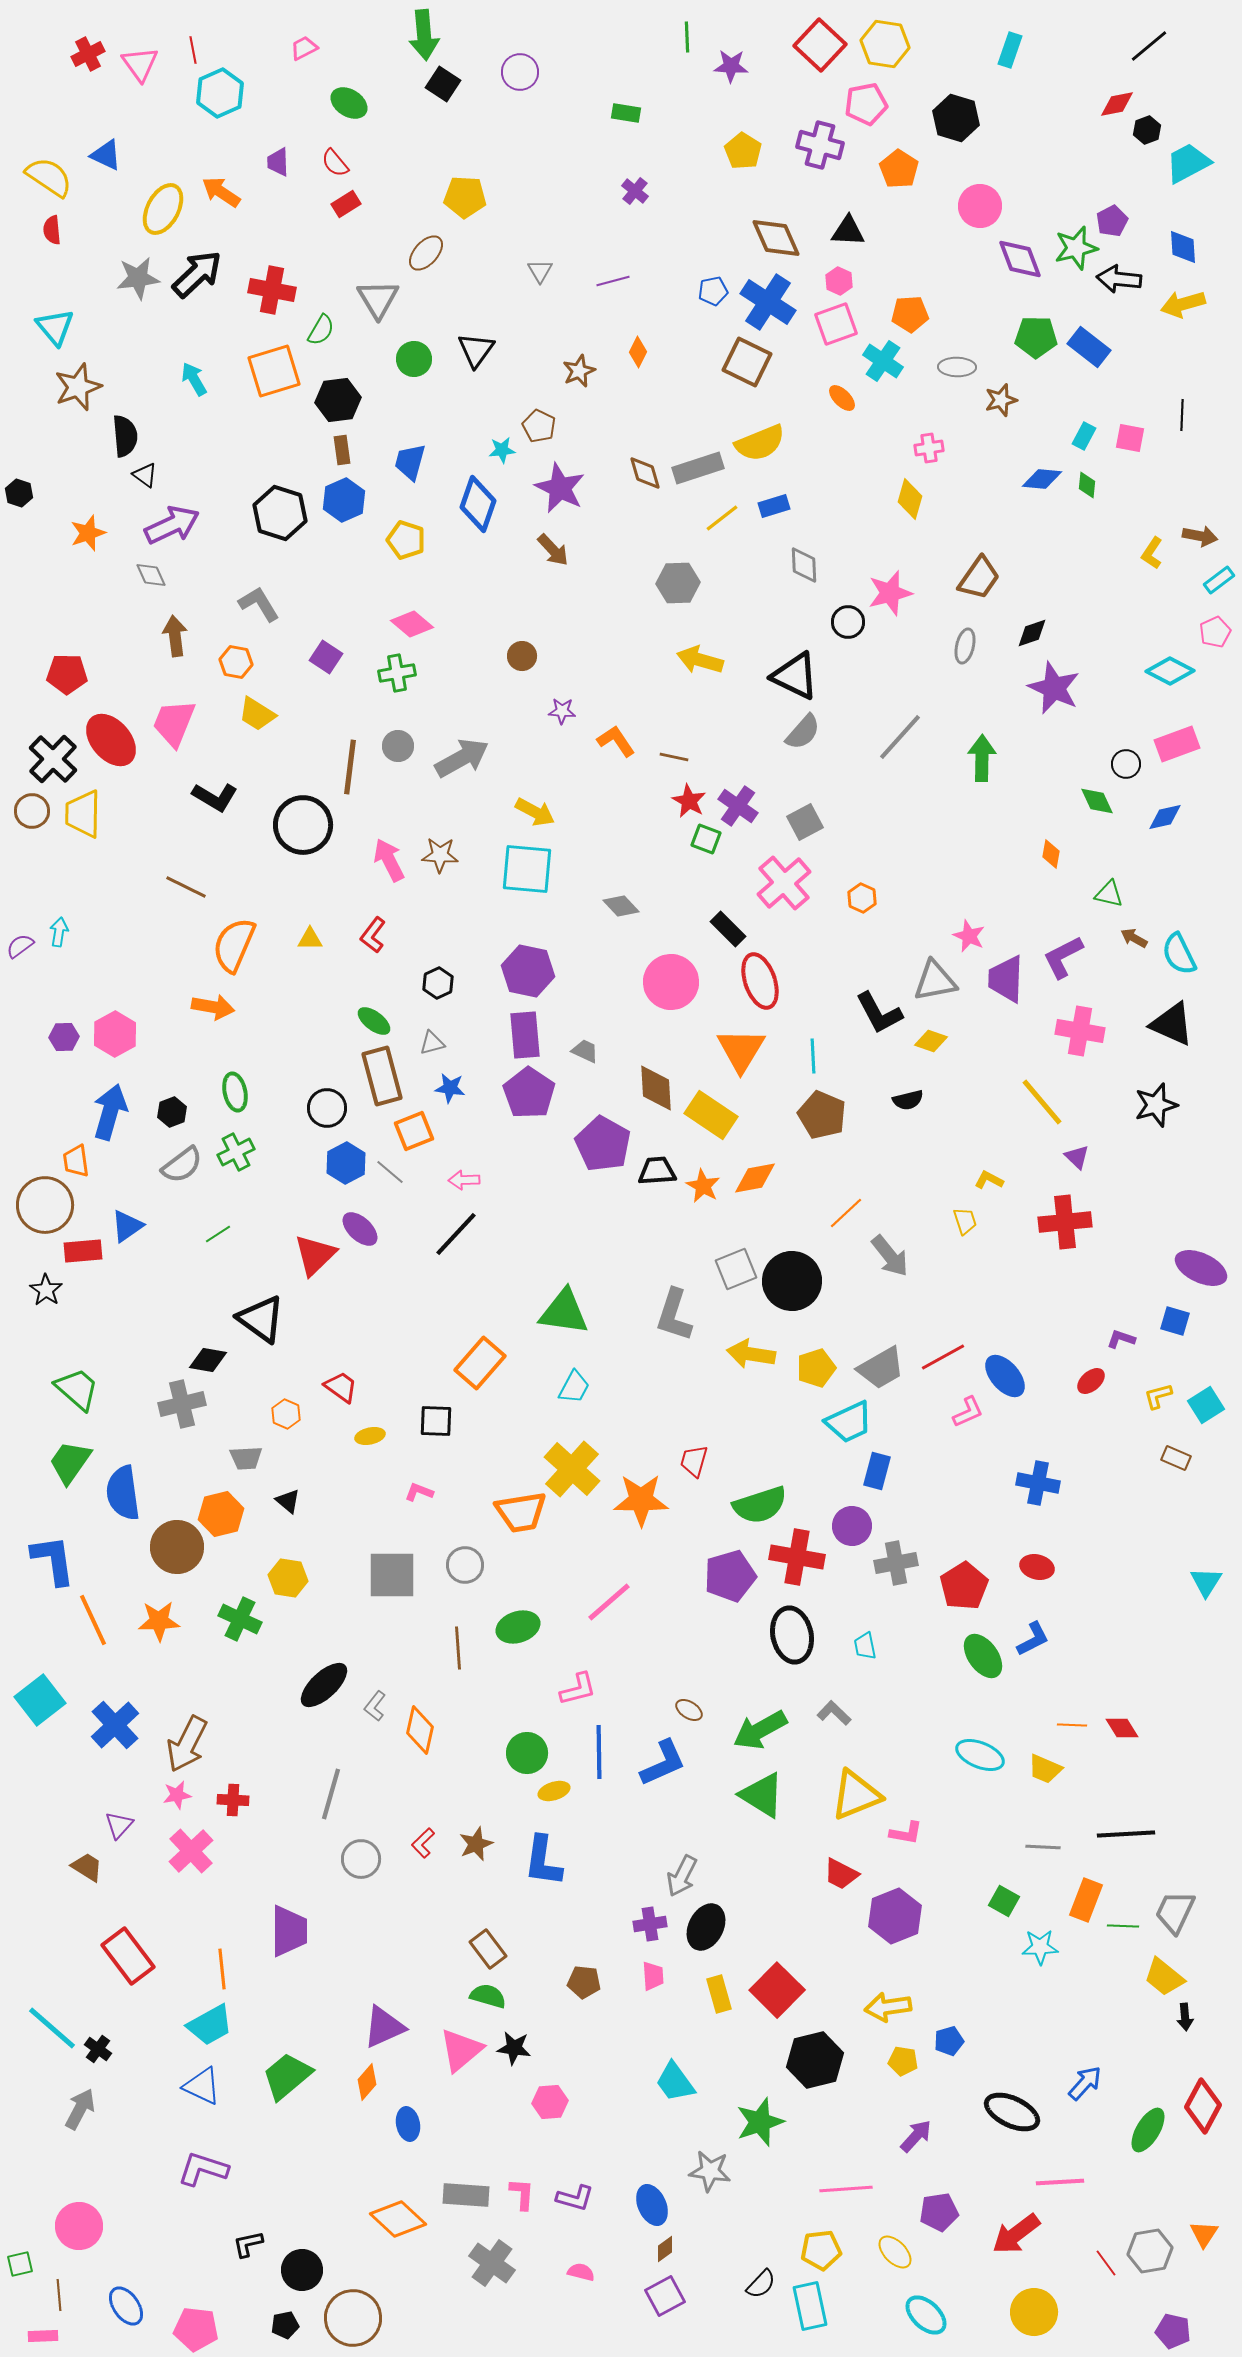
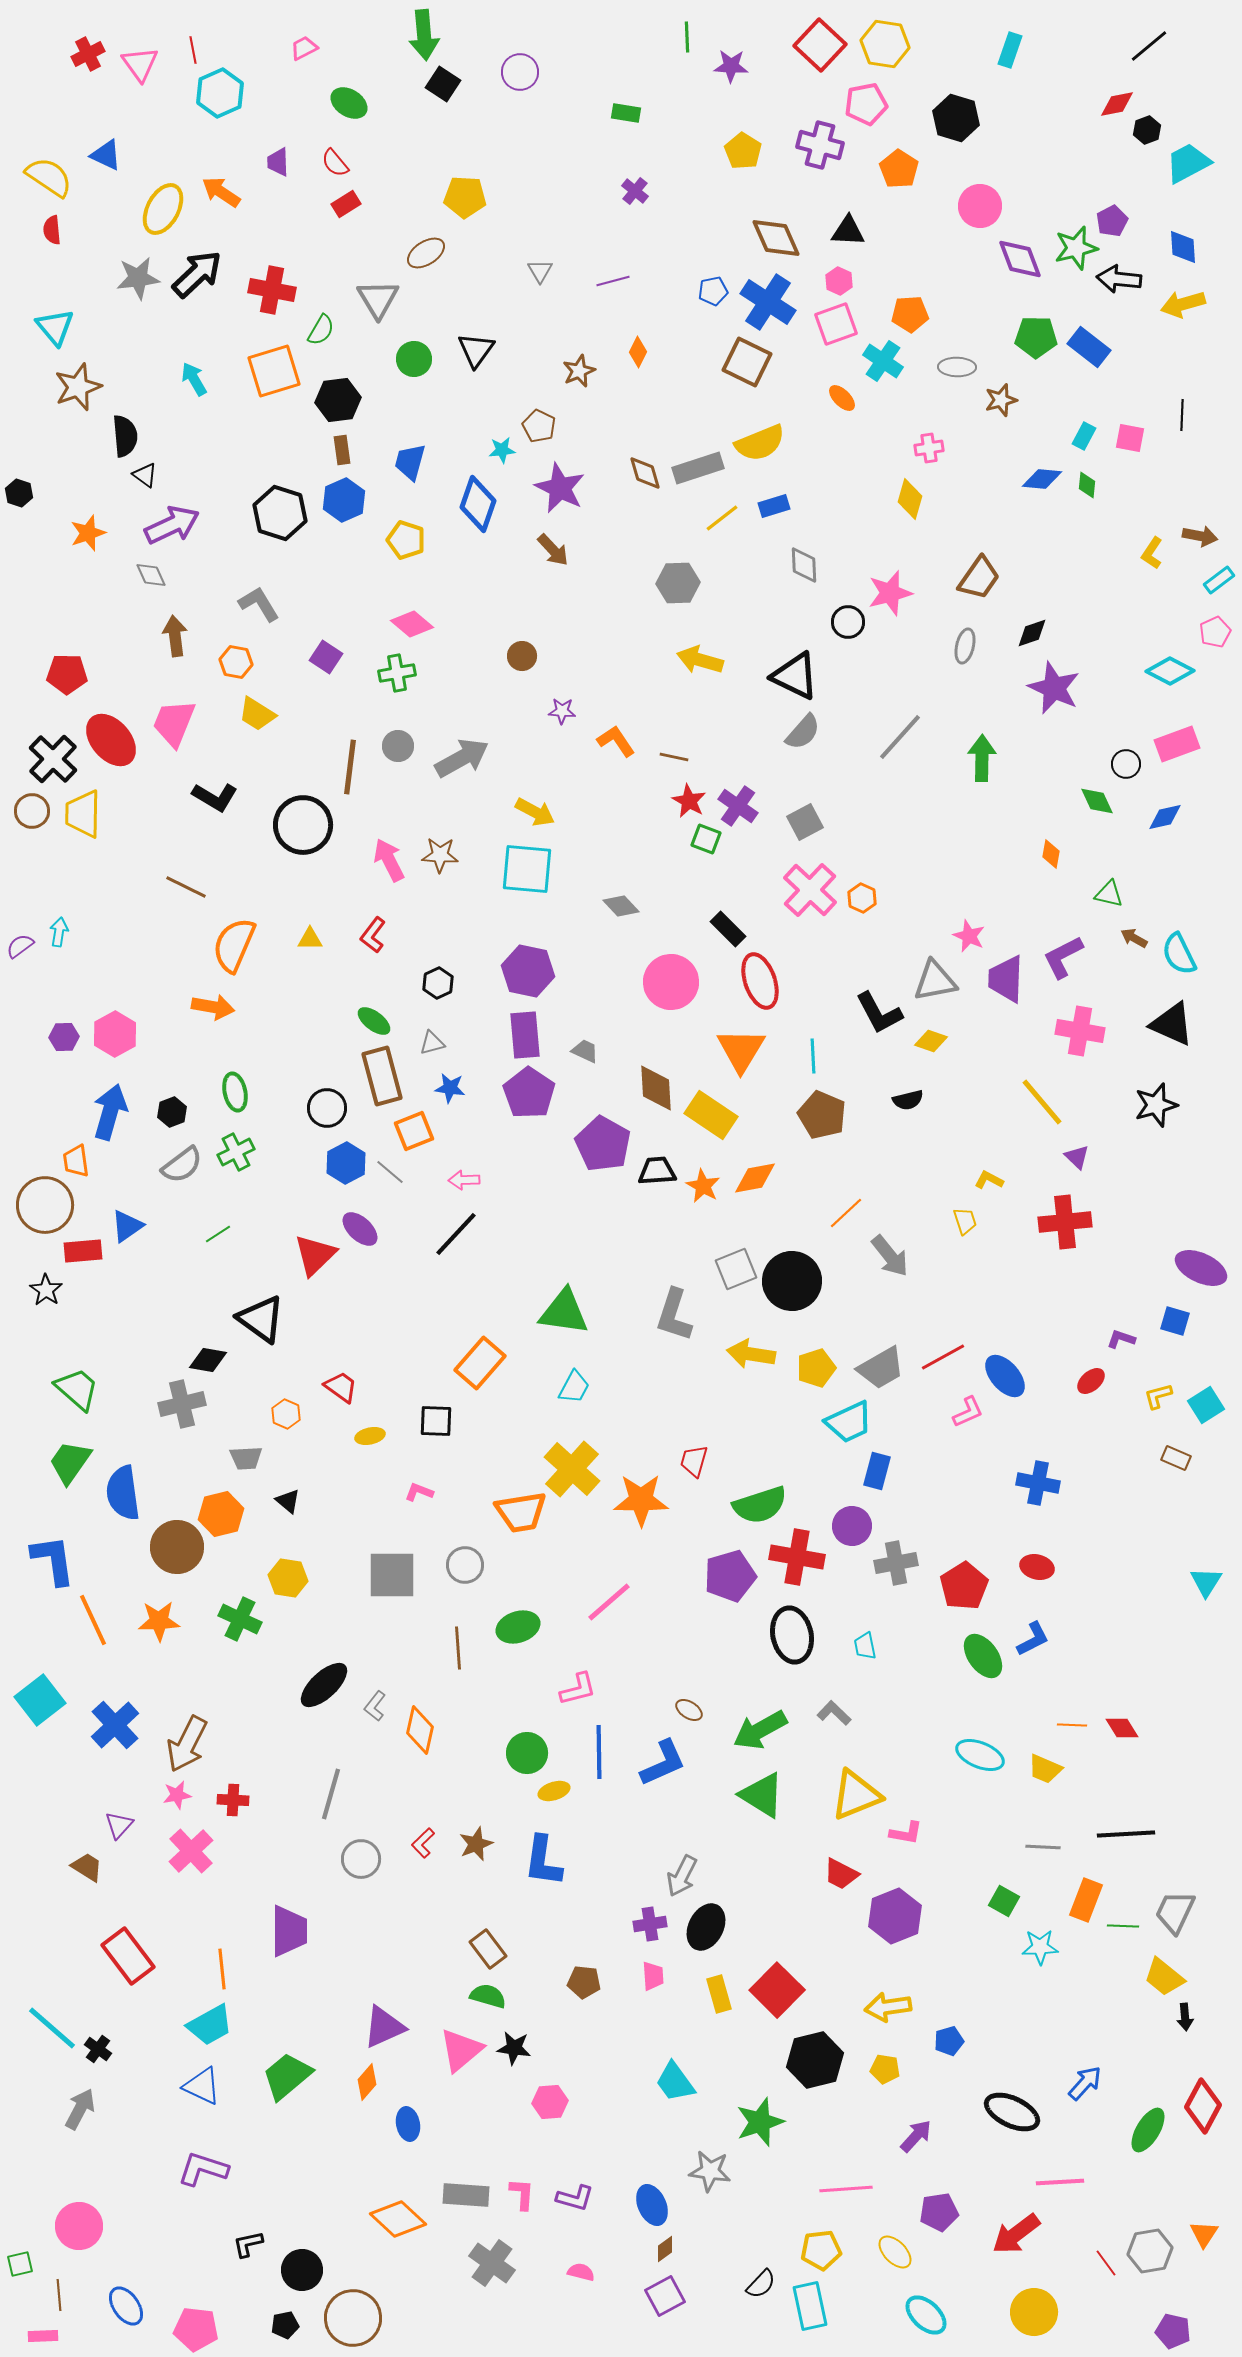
brown ellipse at (426, 253): rotated 15 degrees clockwise
pink cross at (784, 883): moved 26 px right, 7 px down; rotated 6 degrees counterclockwise
yellow pentagon at (903, 2061): moved 18 px left, 8 px down
